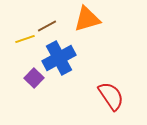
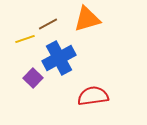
brown line: moved 1 px right, 2 px up
purple square: moved 1 px left
red semicircle: moved 18 px left; rotated 64 degrees counterclockwise
